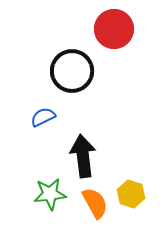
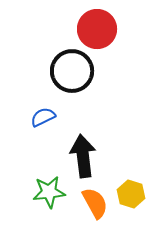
red circle: moved 17 px left
green star: moved 1 px left, 2 px up
